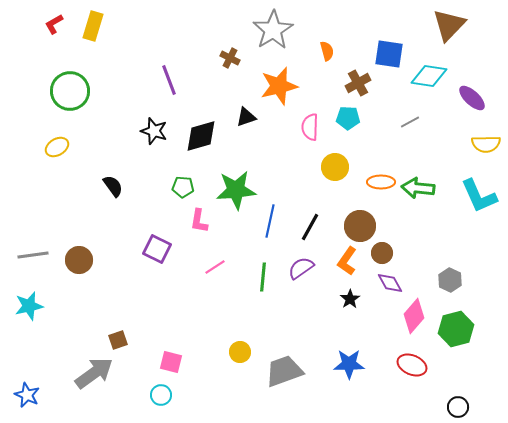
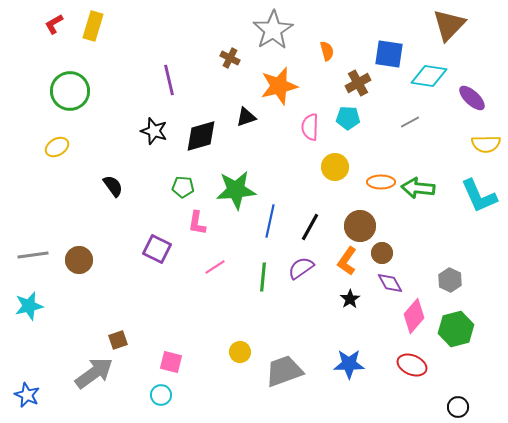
purple line at (169, 80): rotated 8 degrees clockwise
pink L-shape at (199, 221): moved 2 px left, 2 px down
